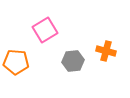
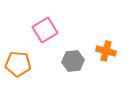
orange pentagon: moved 2 px right, 2 px down
